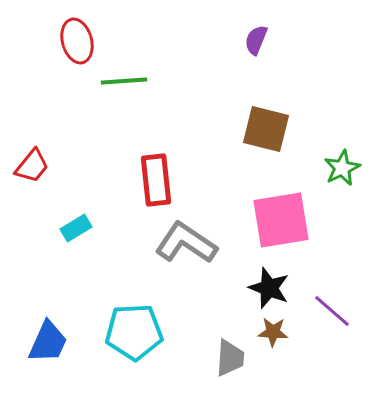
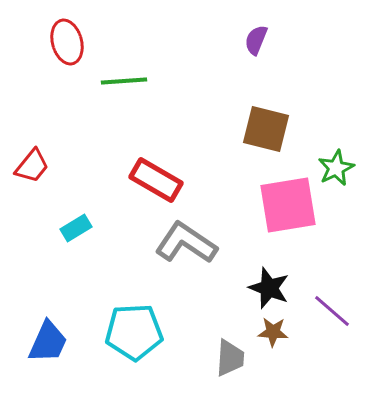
red ellipse: moved 10 px left, 1 px down
green star: moved 6 px left
red rectangle: rotated 54 degrees counterclockwise
pink square: moved 7 px right, 15 px up
